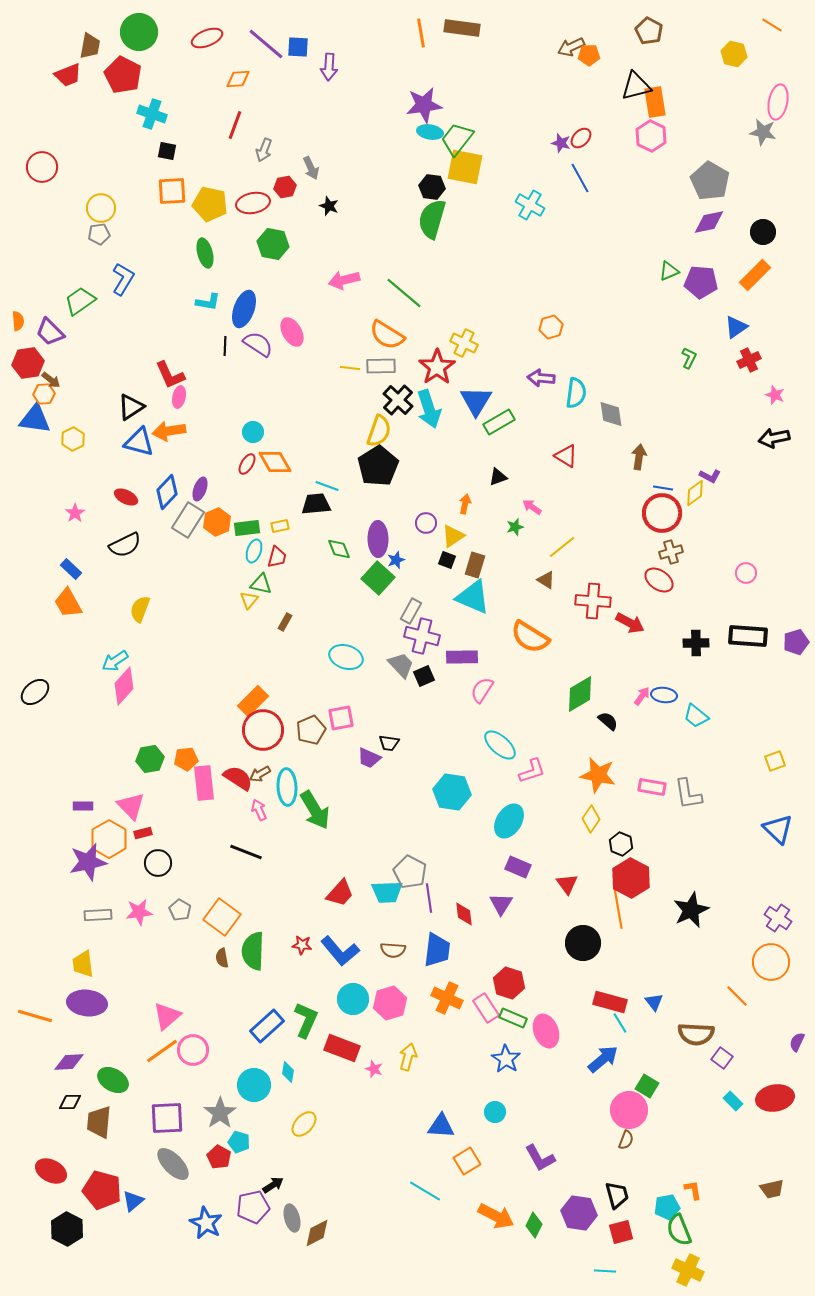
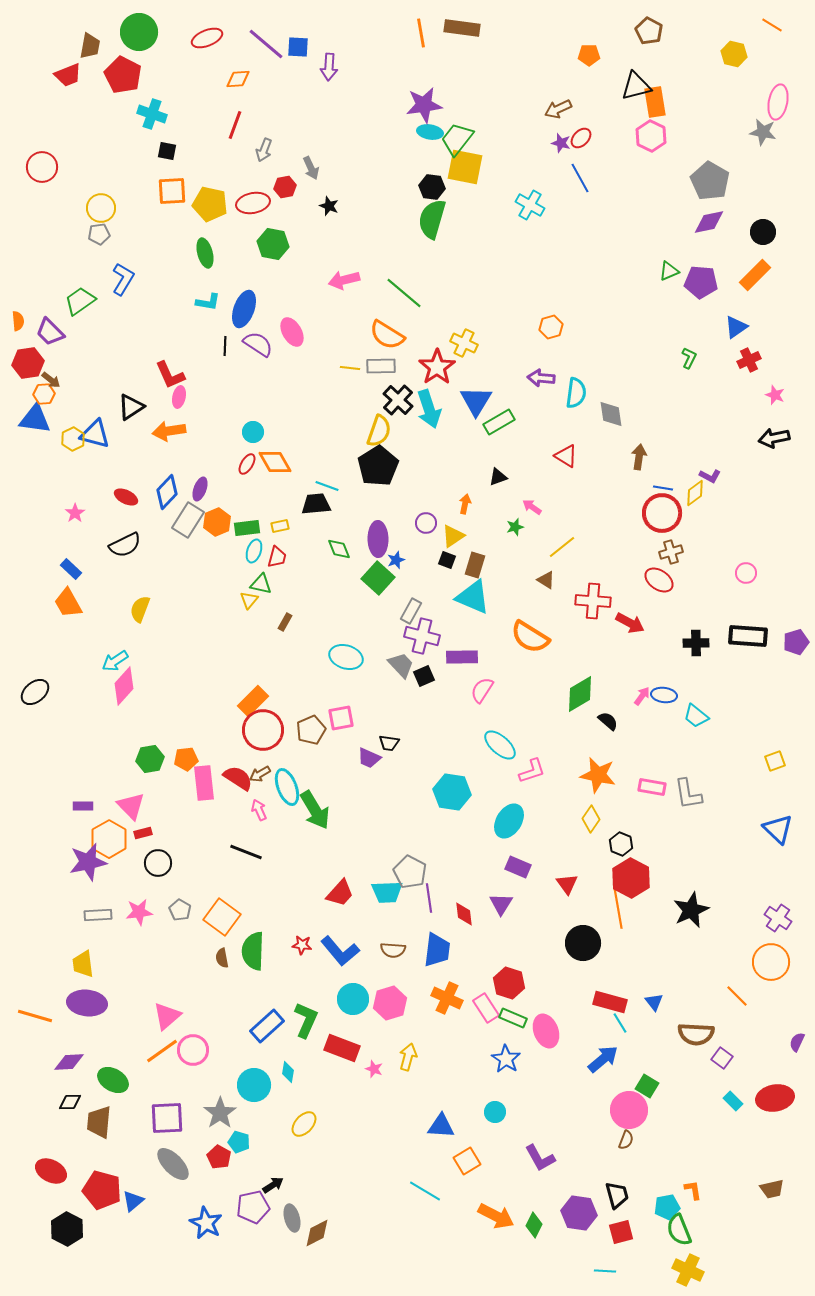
brown arrow at (571, 47): moved 13 px left, 62 px down
blue triangle at (139, 442): moved 44 px left, 8 px up
cyan ellipse at (287, 787): rotated 18 degrees counterclockwise
